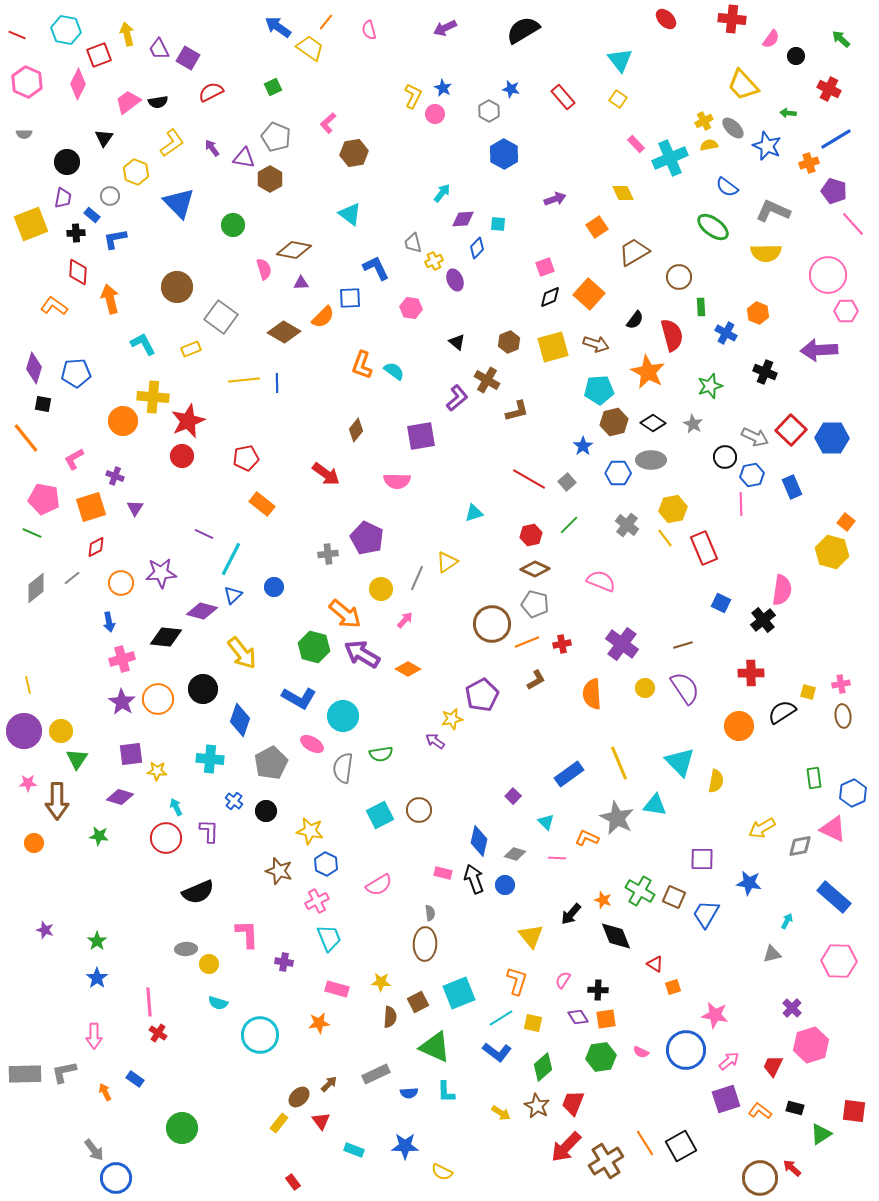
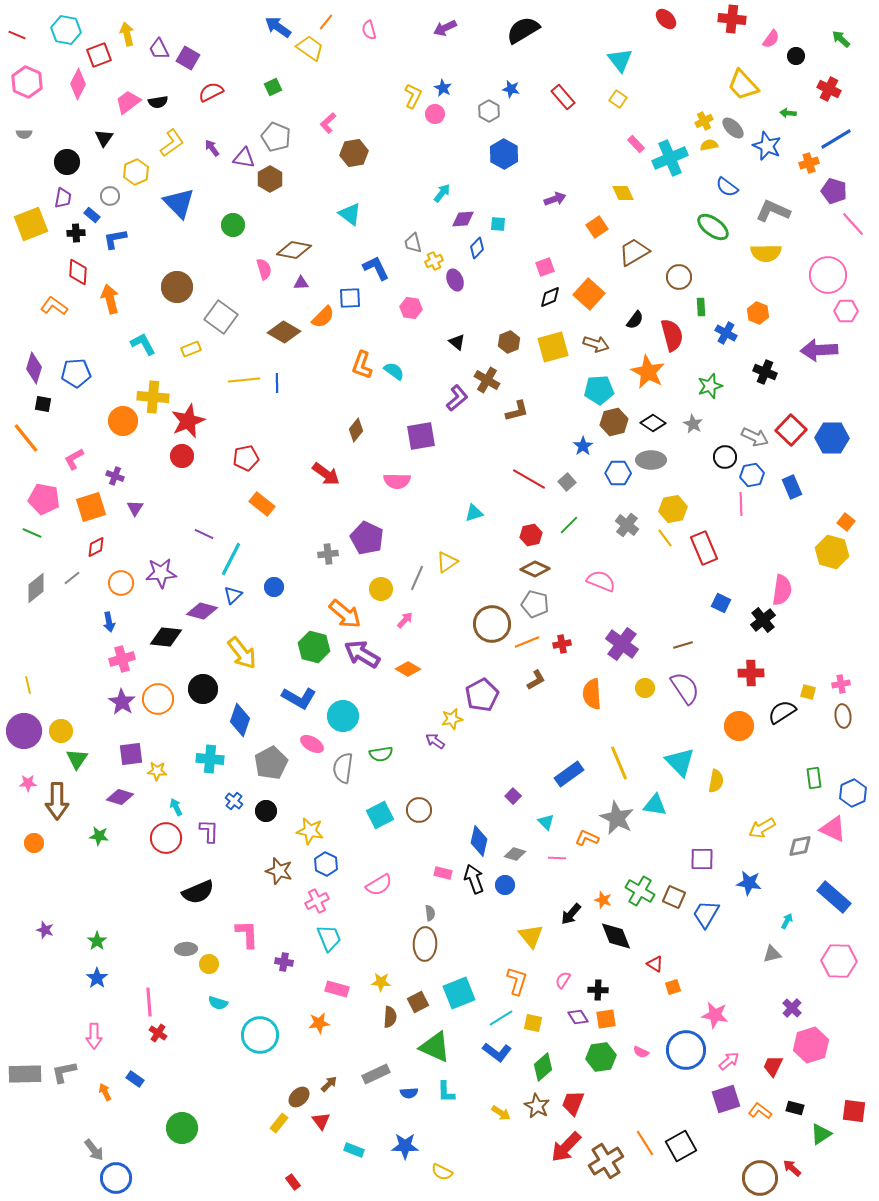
yellow hexagon at (136, 172): rotated 15 degrees clockwise
